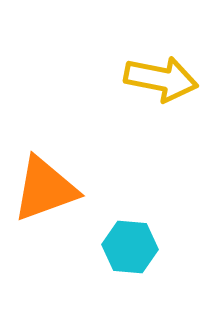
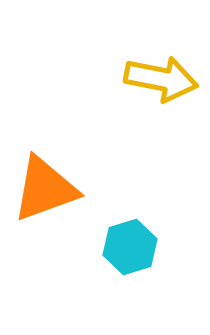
cyan hexagon: rotated 22 degrees counterclockwise
